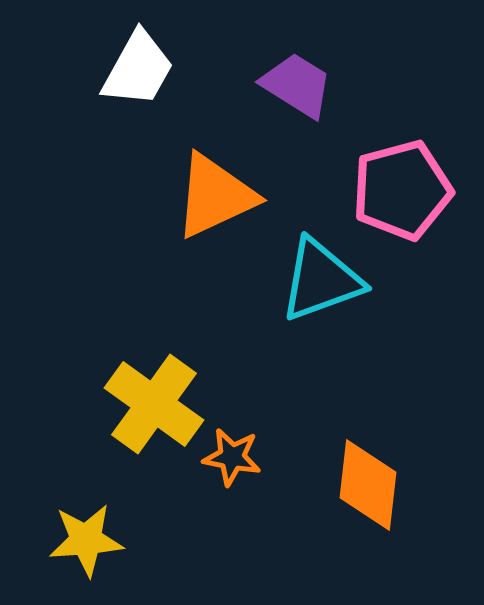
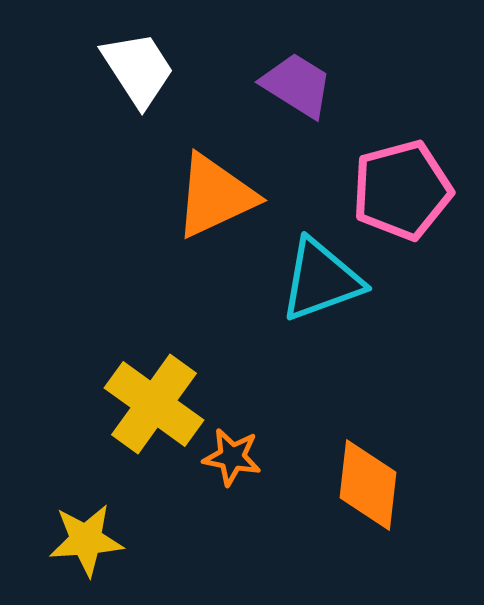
white trapezoid: rotated 62 degrees counterclockwise
